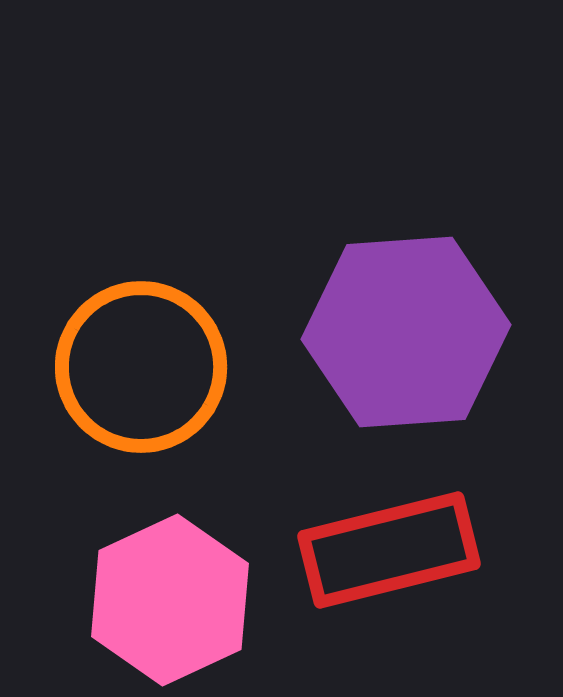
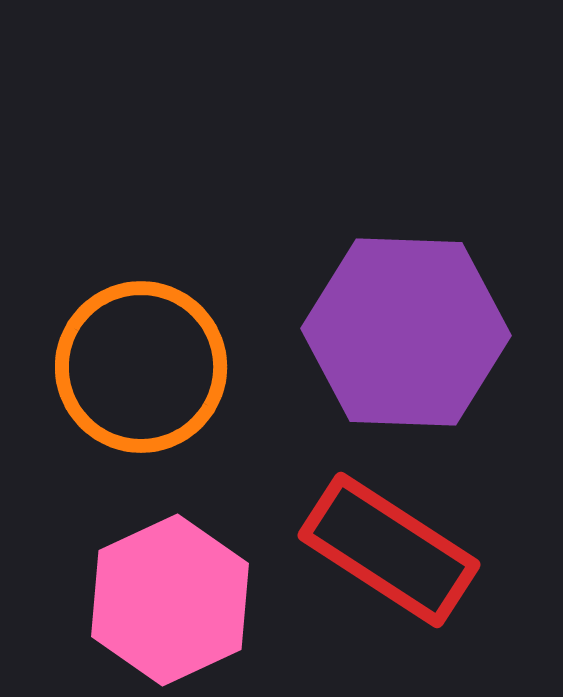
purple hexagon: rotated 6 degrees clockwise
red rectangle: rotated 47 degrees clockwise
